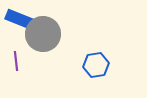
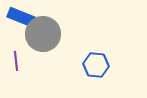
blue rectangle: moved 2 px right, 2 px up
blue hexagon: rotated 15 degrees clockwise
